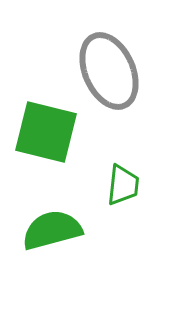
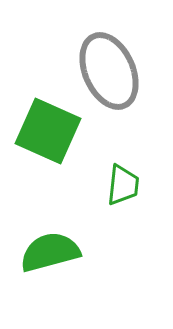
green square: moved 2 px right, 1 px up; rotated 10 degrees clockwise
green semicircle: moved 2 px left, 22 px down
